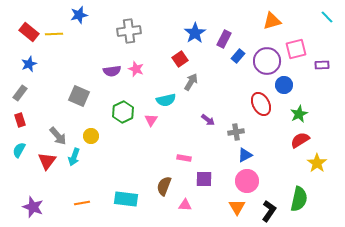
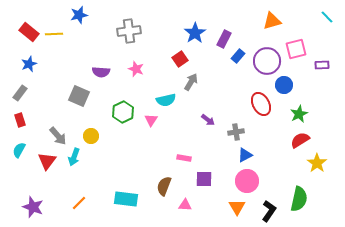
purple semicircle at (112, 71): moved 11 px left, 1 px down; rotated 12 degrees clockwise
orange line at (82, 203): moved 3 px left; rotated 35 degrees counterclockwise
